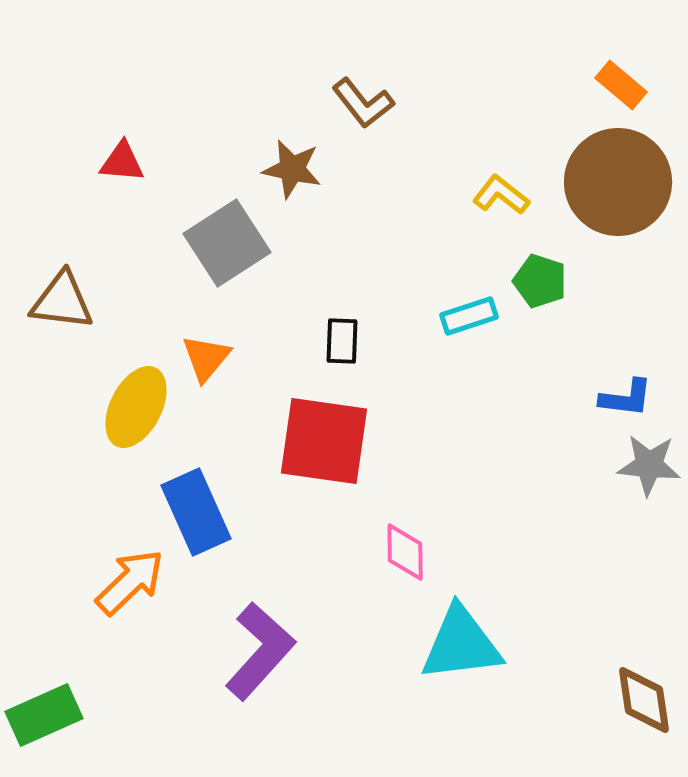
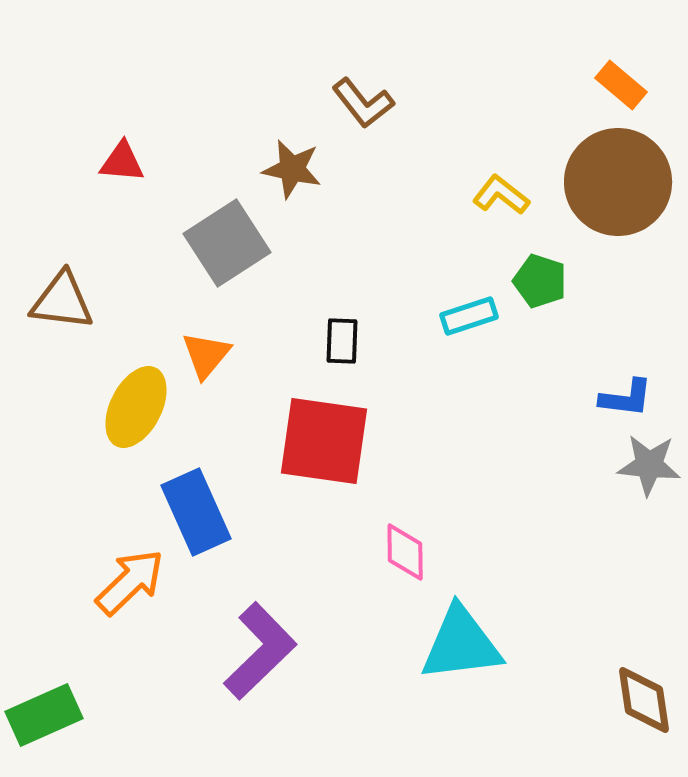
orange triangle: moved 3 px up
purple L-shape: rotated 4 degrees clockwise
